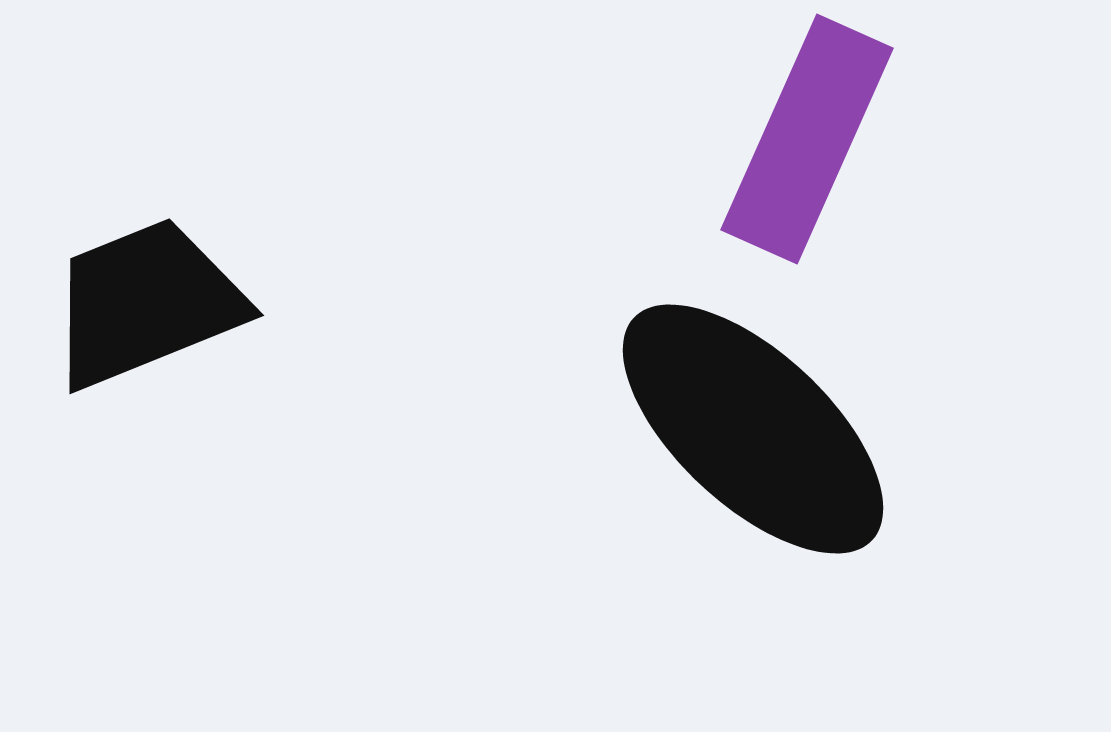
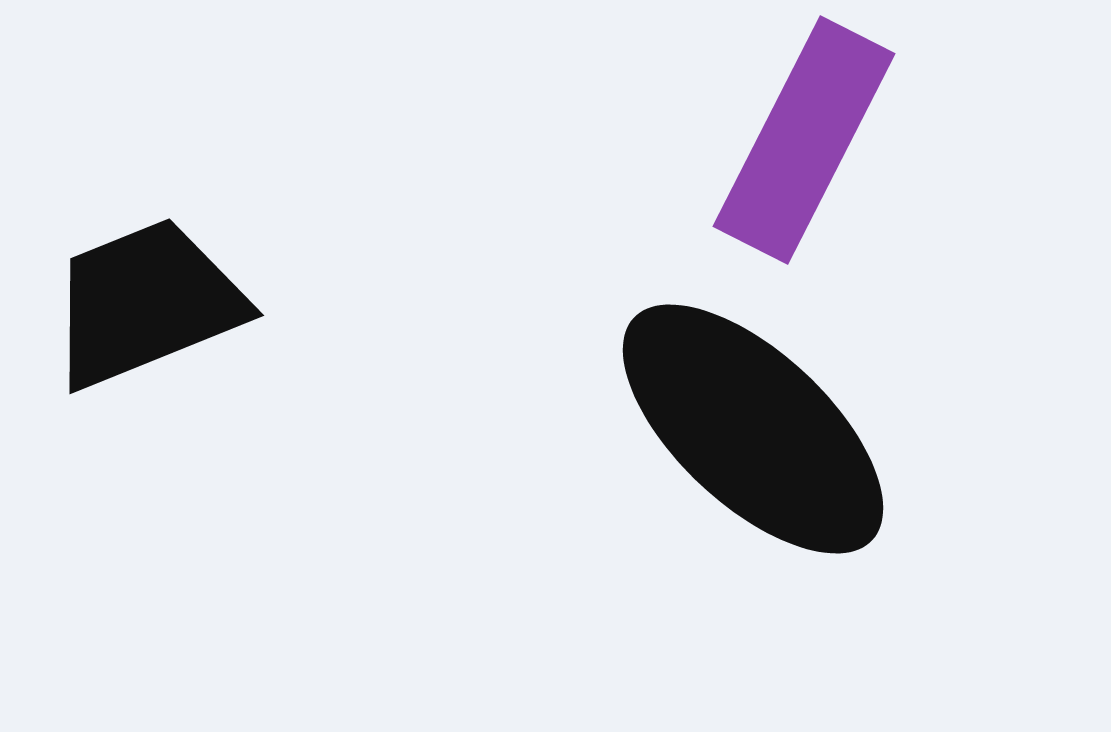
purple rectangle: moved 3 px left, 1 px down; rotated 3 degrees clockwise
